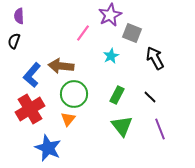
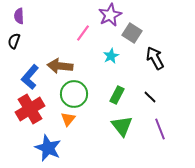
gray square: rotated 12 degrees clockwise
brown arrow: moved 1 px left
blue L-shape: moved 2 px left, 2 px down
